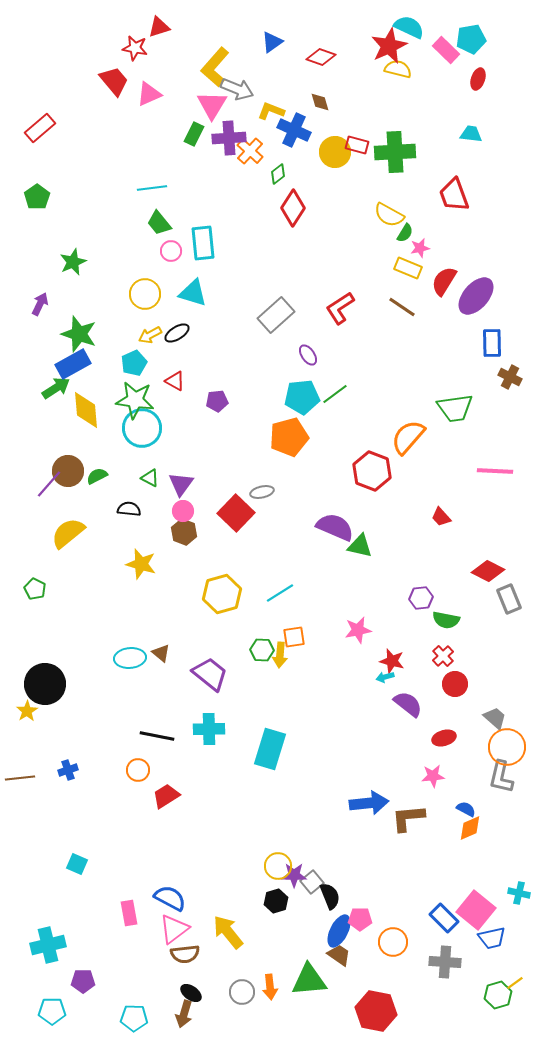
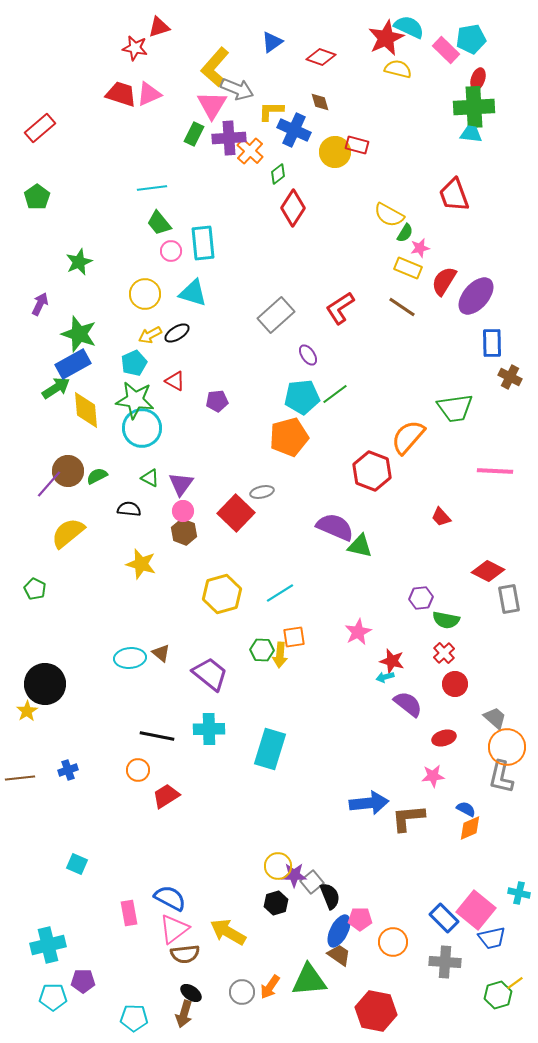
red star at (389, 46): moved 3 px left, 8 px up
red trapezoid at (114, 81): moved 7 px right, 13 px down; rotated 32 degrees counterclockwise
yellow L-shape at (271, 111): rotated 20 degrees counterclockwise
green cross at (395, 152): moved 79 px right, 45 px up
green star at (73, 262): moved 6 px right
gray rectangle at (509, 599): rotated 12 degrees clockwise
pink star at (358, 630): moved 2 px down; rotated 16 degrees counterclockwise
red cross at (443, 656): moved 1 px right, 3 px up
black hexagon at (276, 901): moved 2 px down
yellow arrow at (228, 932): rotated 21 degrees counterclockwise
orange arrow at (270, 987): rotated 40 degrees clockwise
cyan pentagon at (52, 1011): moved 1 px right, 14 px up
